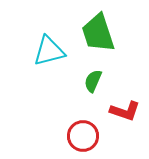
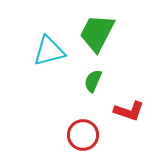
green trapezoid: moved 1 px left; rotated 45 degrees clockwise
red L-shape: moved 4 px right
red circle: moved 1 px up
